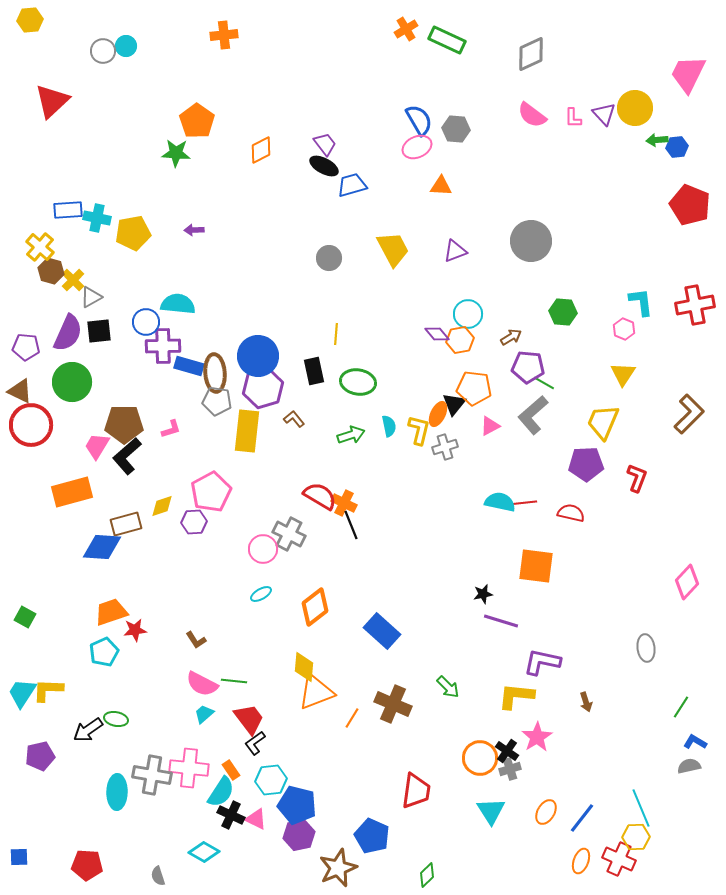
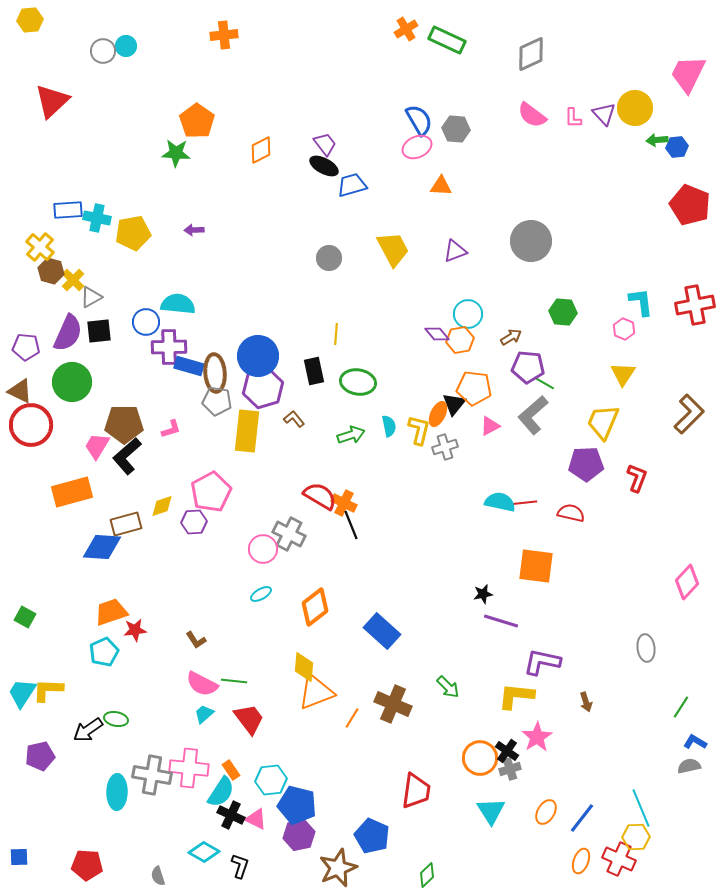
purple cross at (163, 346): moved 6 px right, 1 px down
black L-shape at (255, 743): moved 15 px left, 123 px down; rotated 145 degrees clockwise
